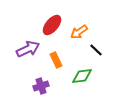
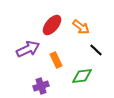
orange arrow: moved 2 px right, 5 px up; rotated 108 degrees counterclockwise
